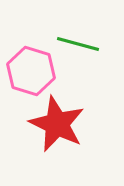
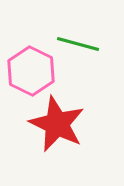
pink hexagon: rotated 9 degrees clockwise
